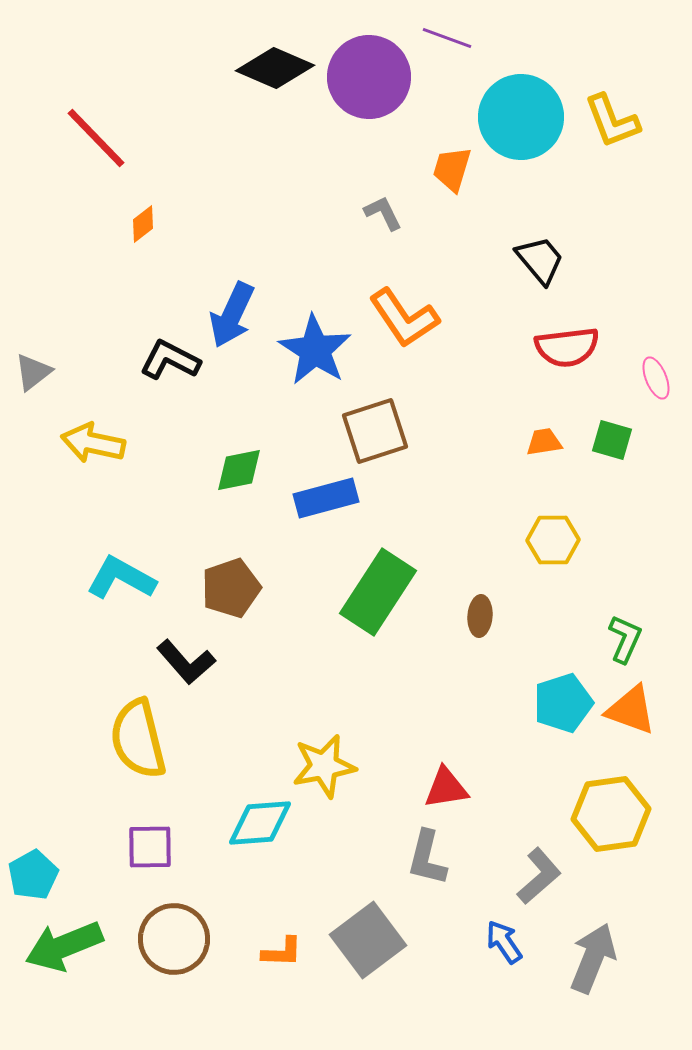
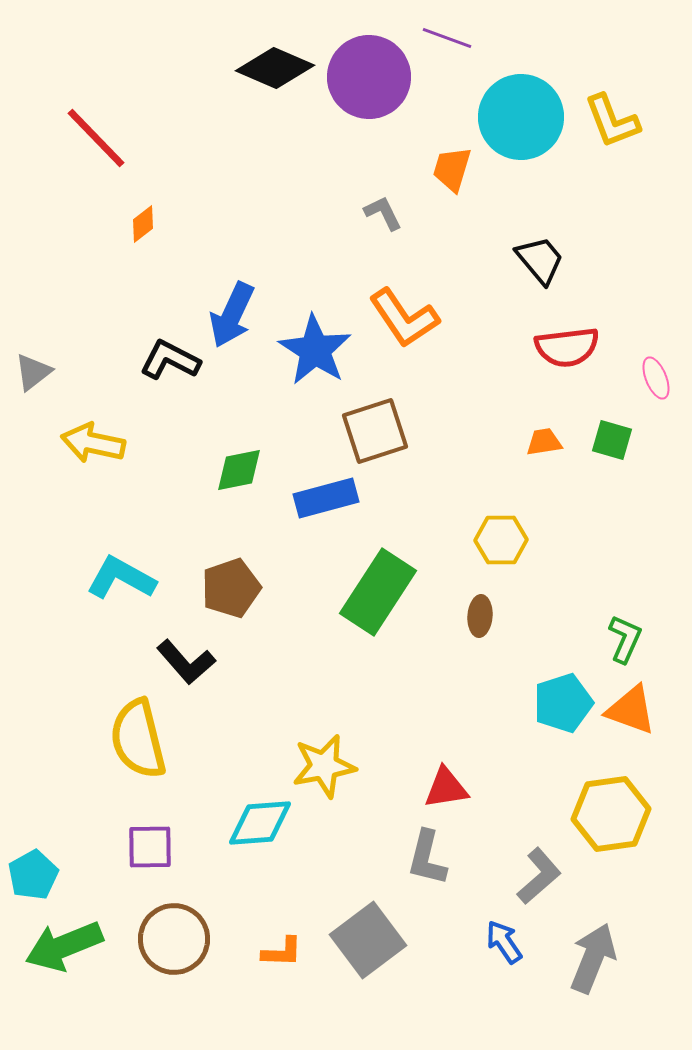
yellow hexagon at (553, 540): moved 52 px left
